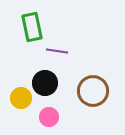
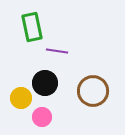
pink circle: moved 7 px left
